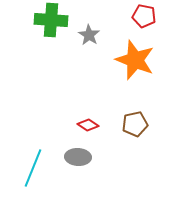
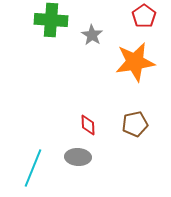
red pentagon: rotated 25 degrees clockwise
gray star: moved 3 px right
orange star: moved 2 px down; rotated 30 degrees counterclockwise
red diamond: rotated 55 degrees clockwise
